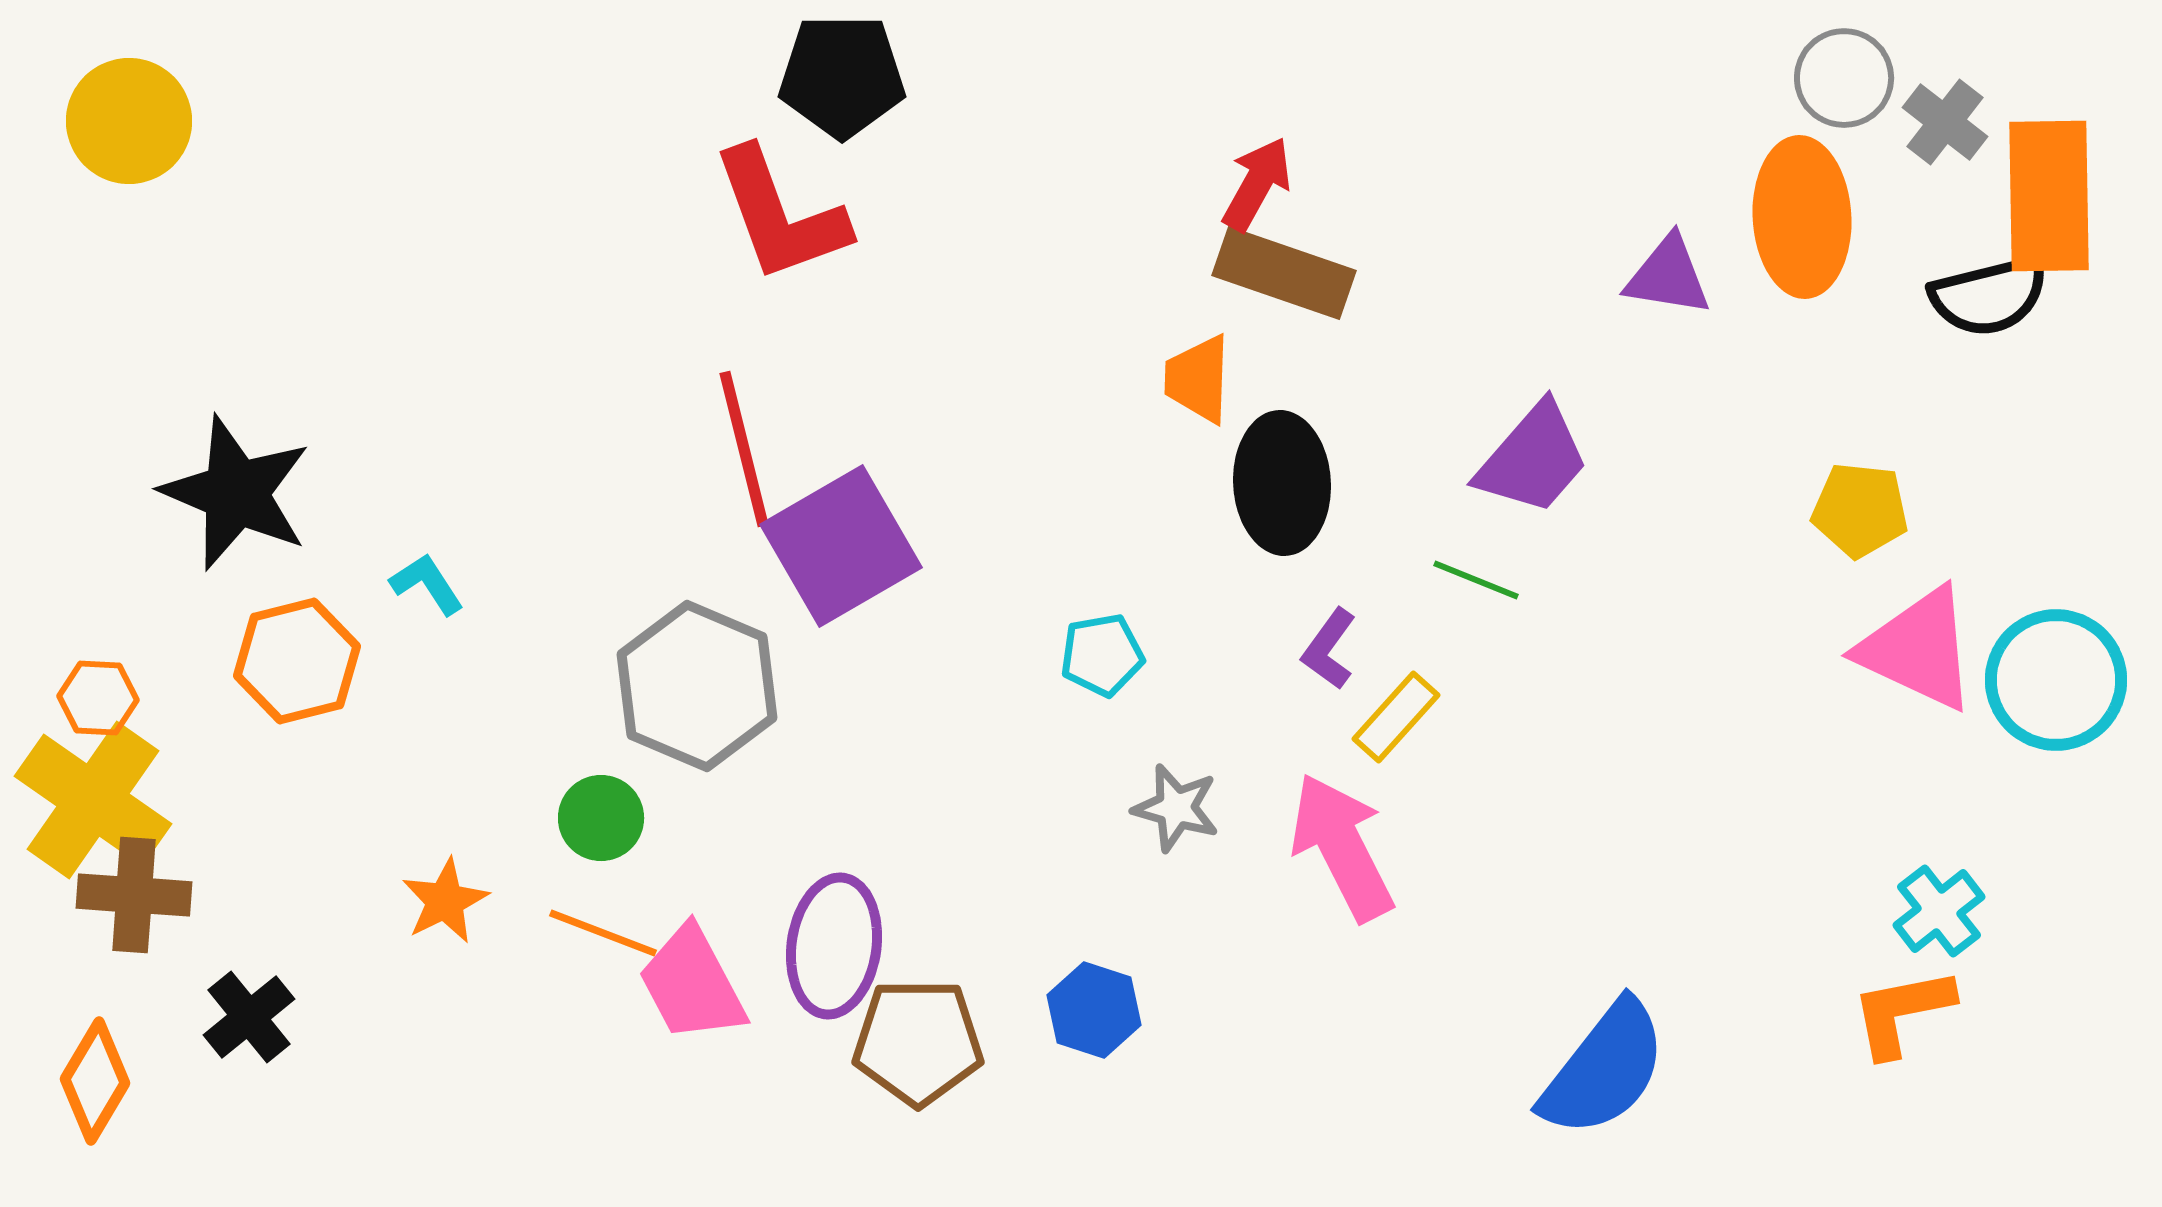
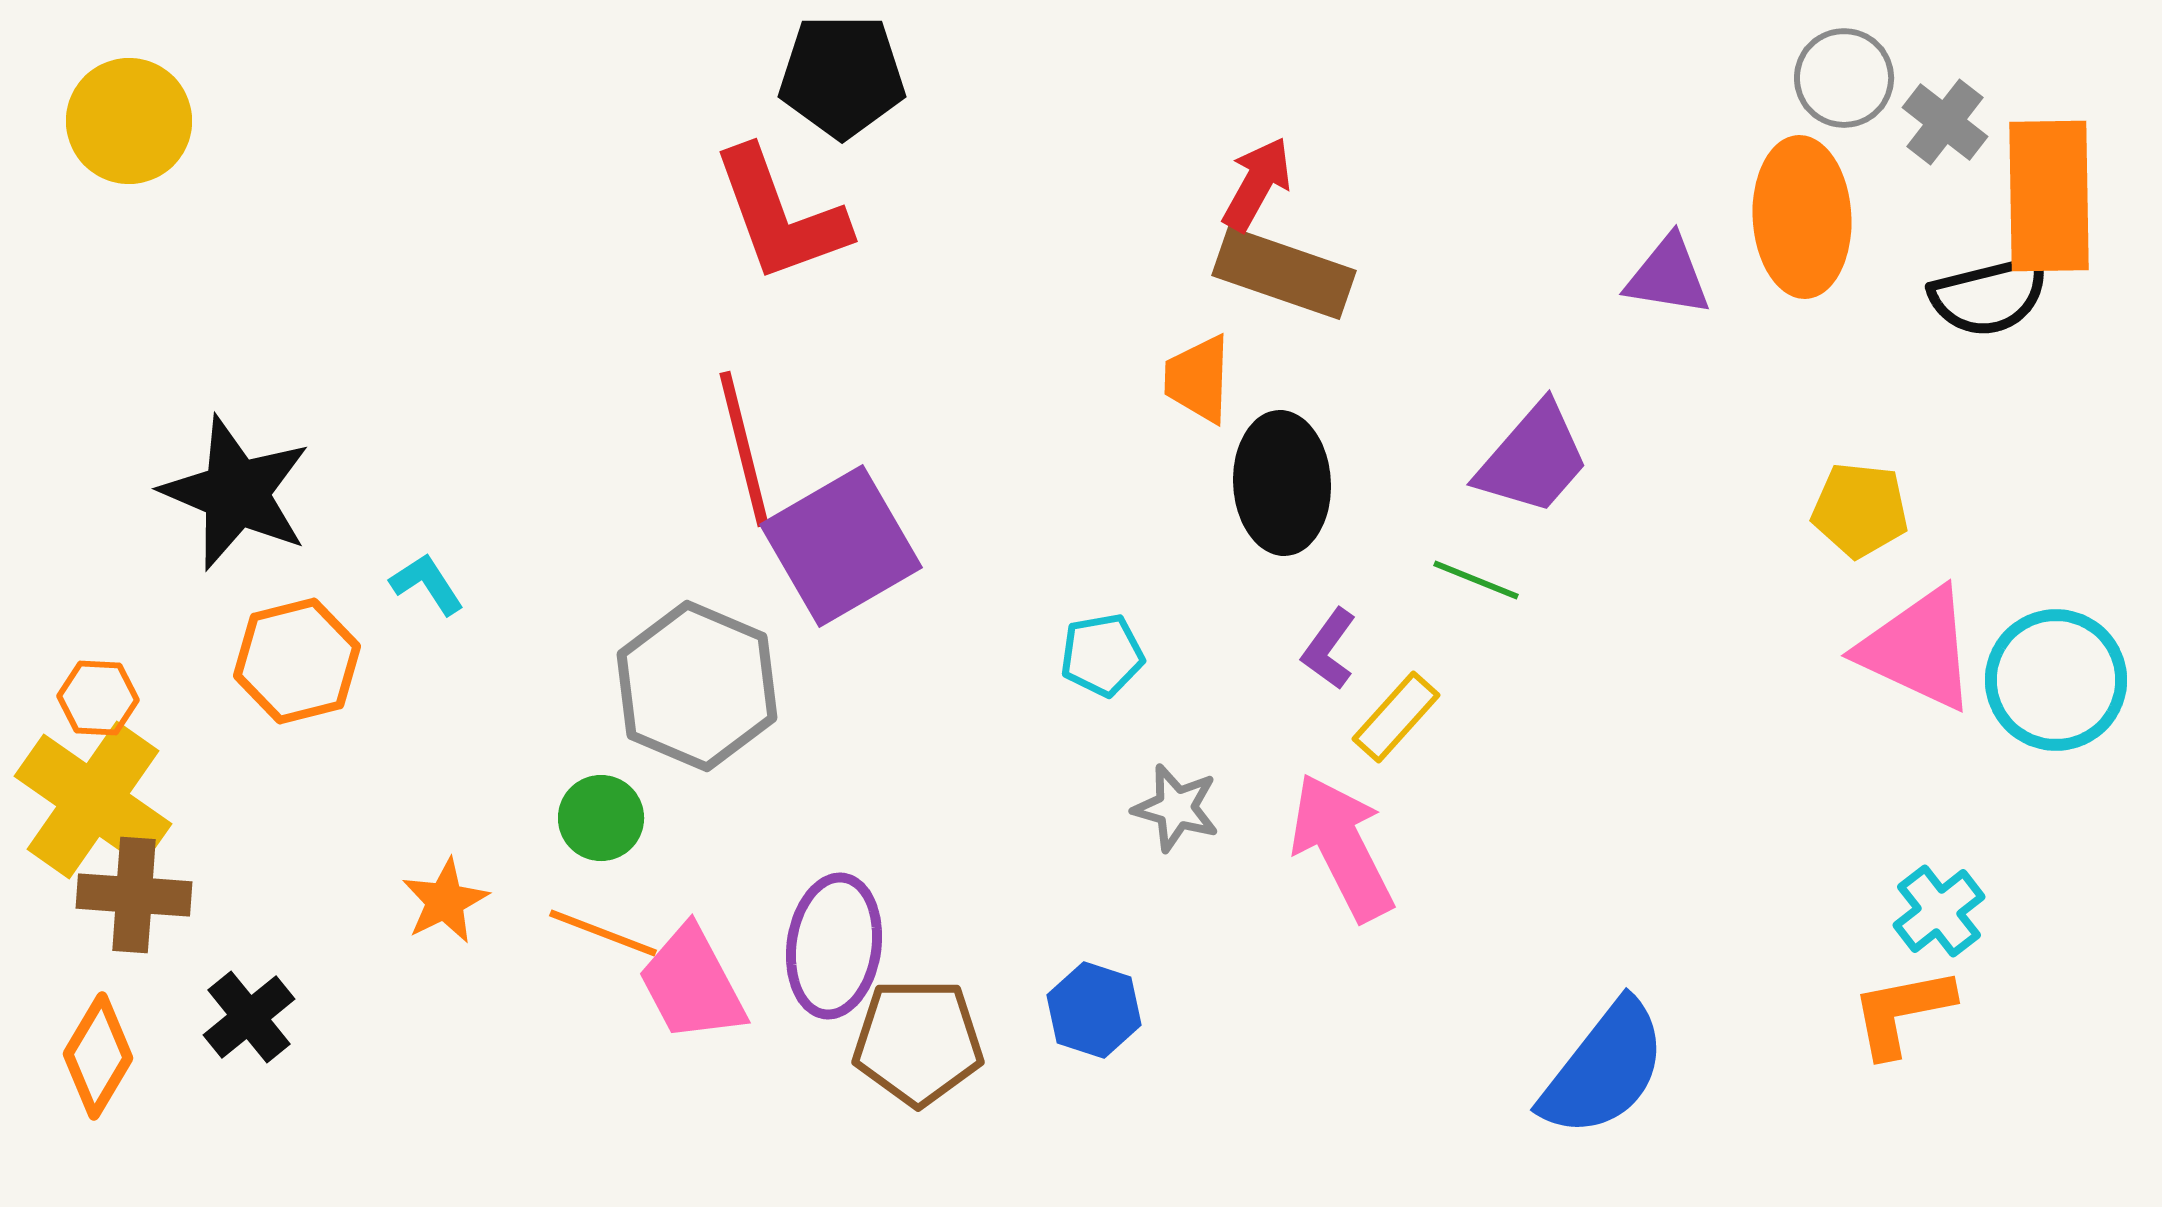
orange diamond at (95, 1081): moved 3 px right, 25 px up
